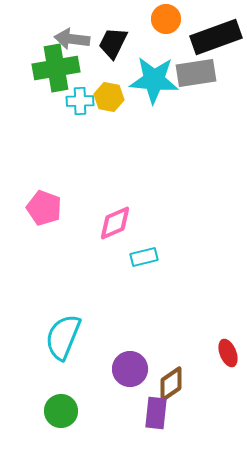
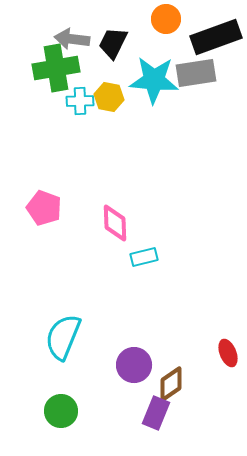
pink diamond: rotated 69 degrees counterclockwise
purple circle: moved 4 px right, 4 px up
purple rectangle: rotated 16 degrees clockwise
